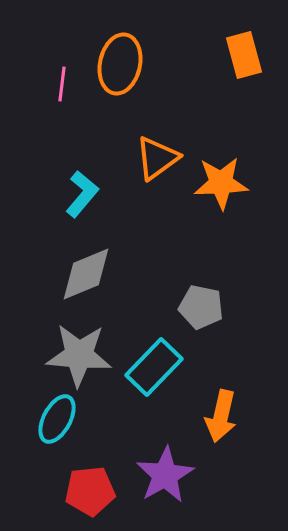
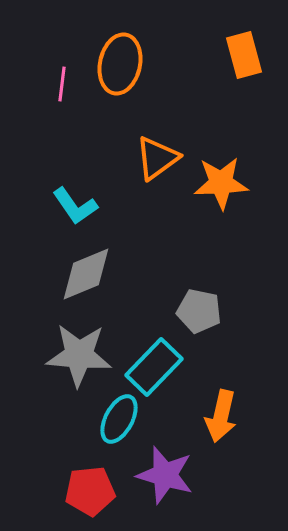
cyan L-shape: moved 7 px left, 12 px down; rotated 105 degrees clockwise
gray pentagon: moved 2 px left, 4 px down
cyan ellipse: moved 62 px right
purple star: rotated 26 degrees counterclockwise
